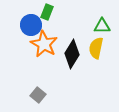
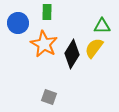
green rectangle: rotated 21 degrees counterclockwise
blue circle: moved 13 px left, 2 px up
yellow semicircle: moved 2 px left; rotated 25 degrees clockwise
gray square: moved 11 px right, 2 px down; rotated 21 degrees counterclockwise
